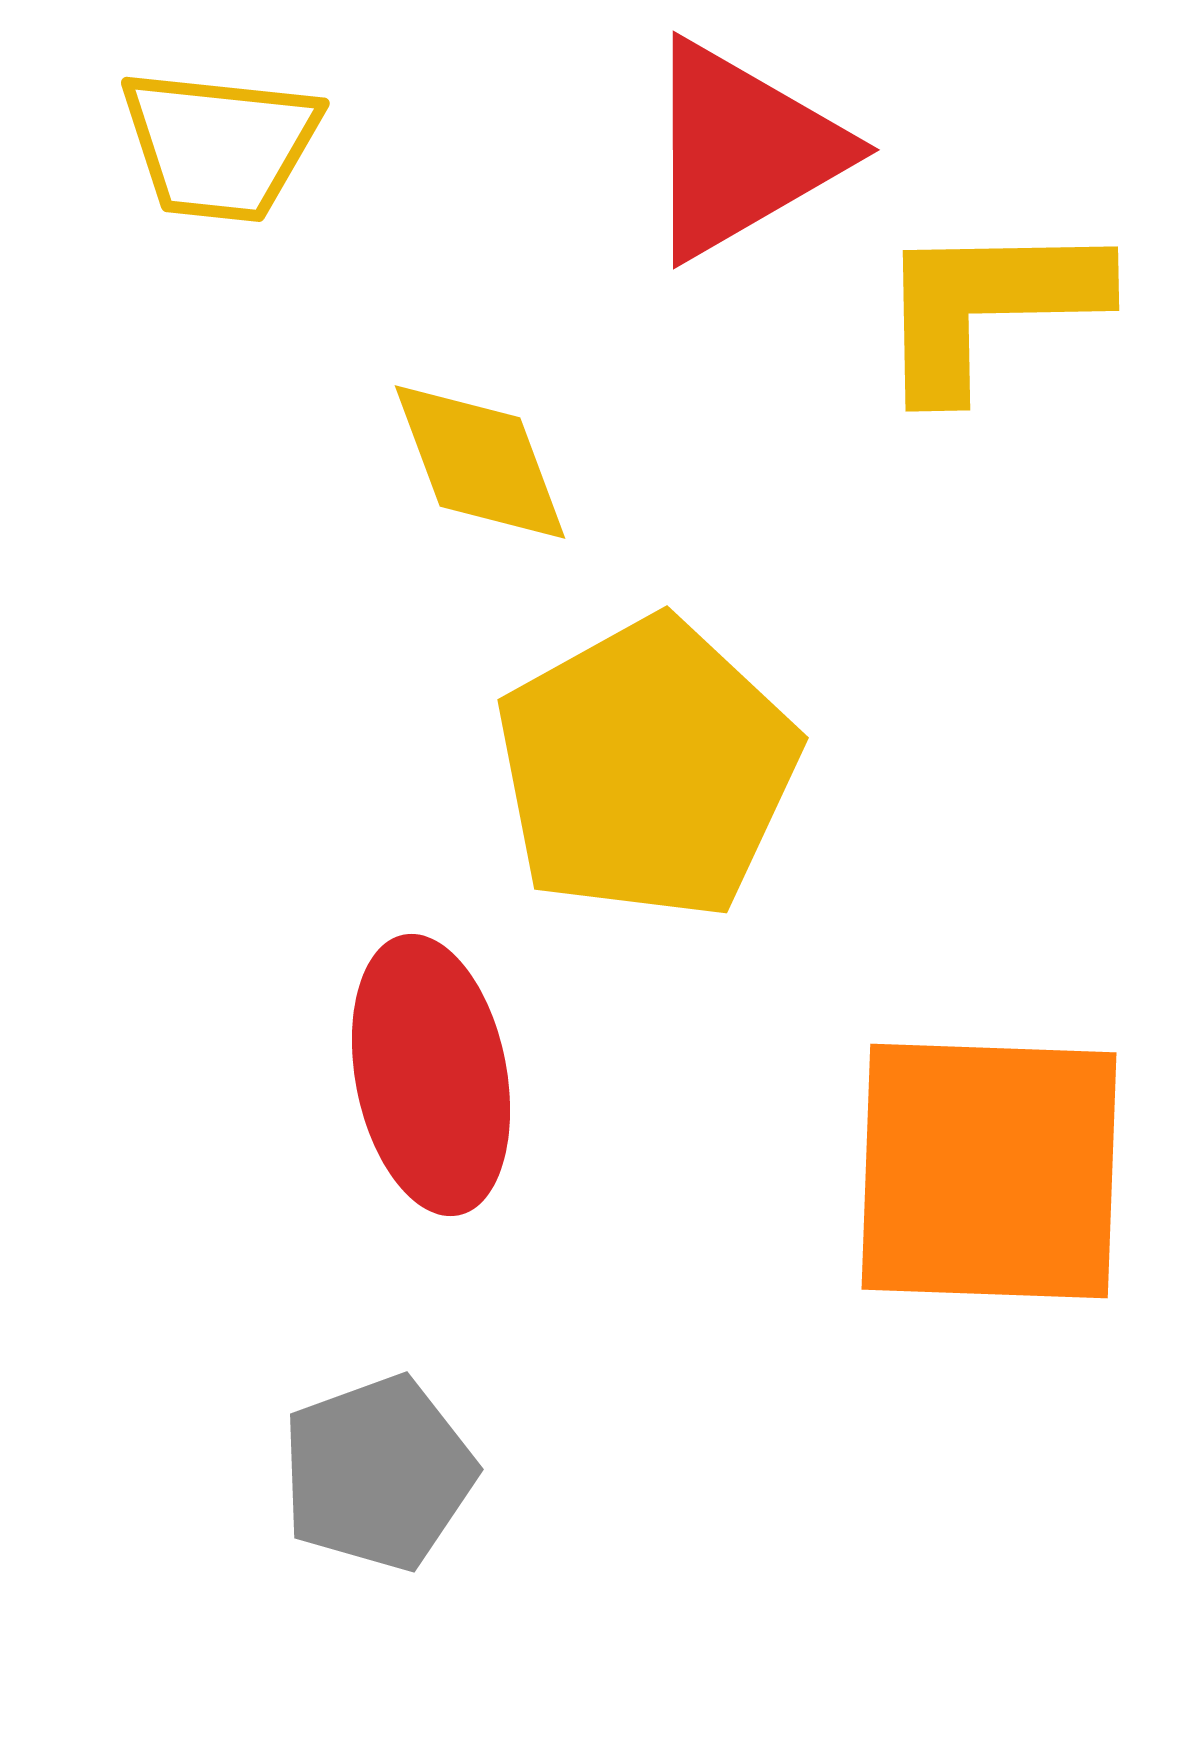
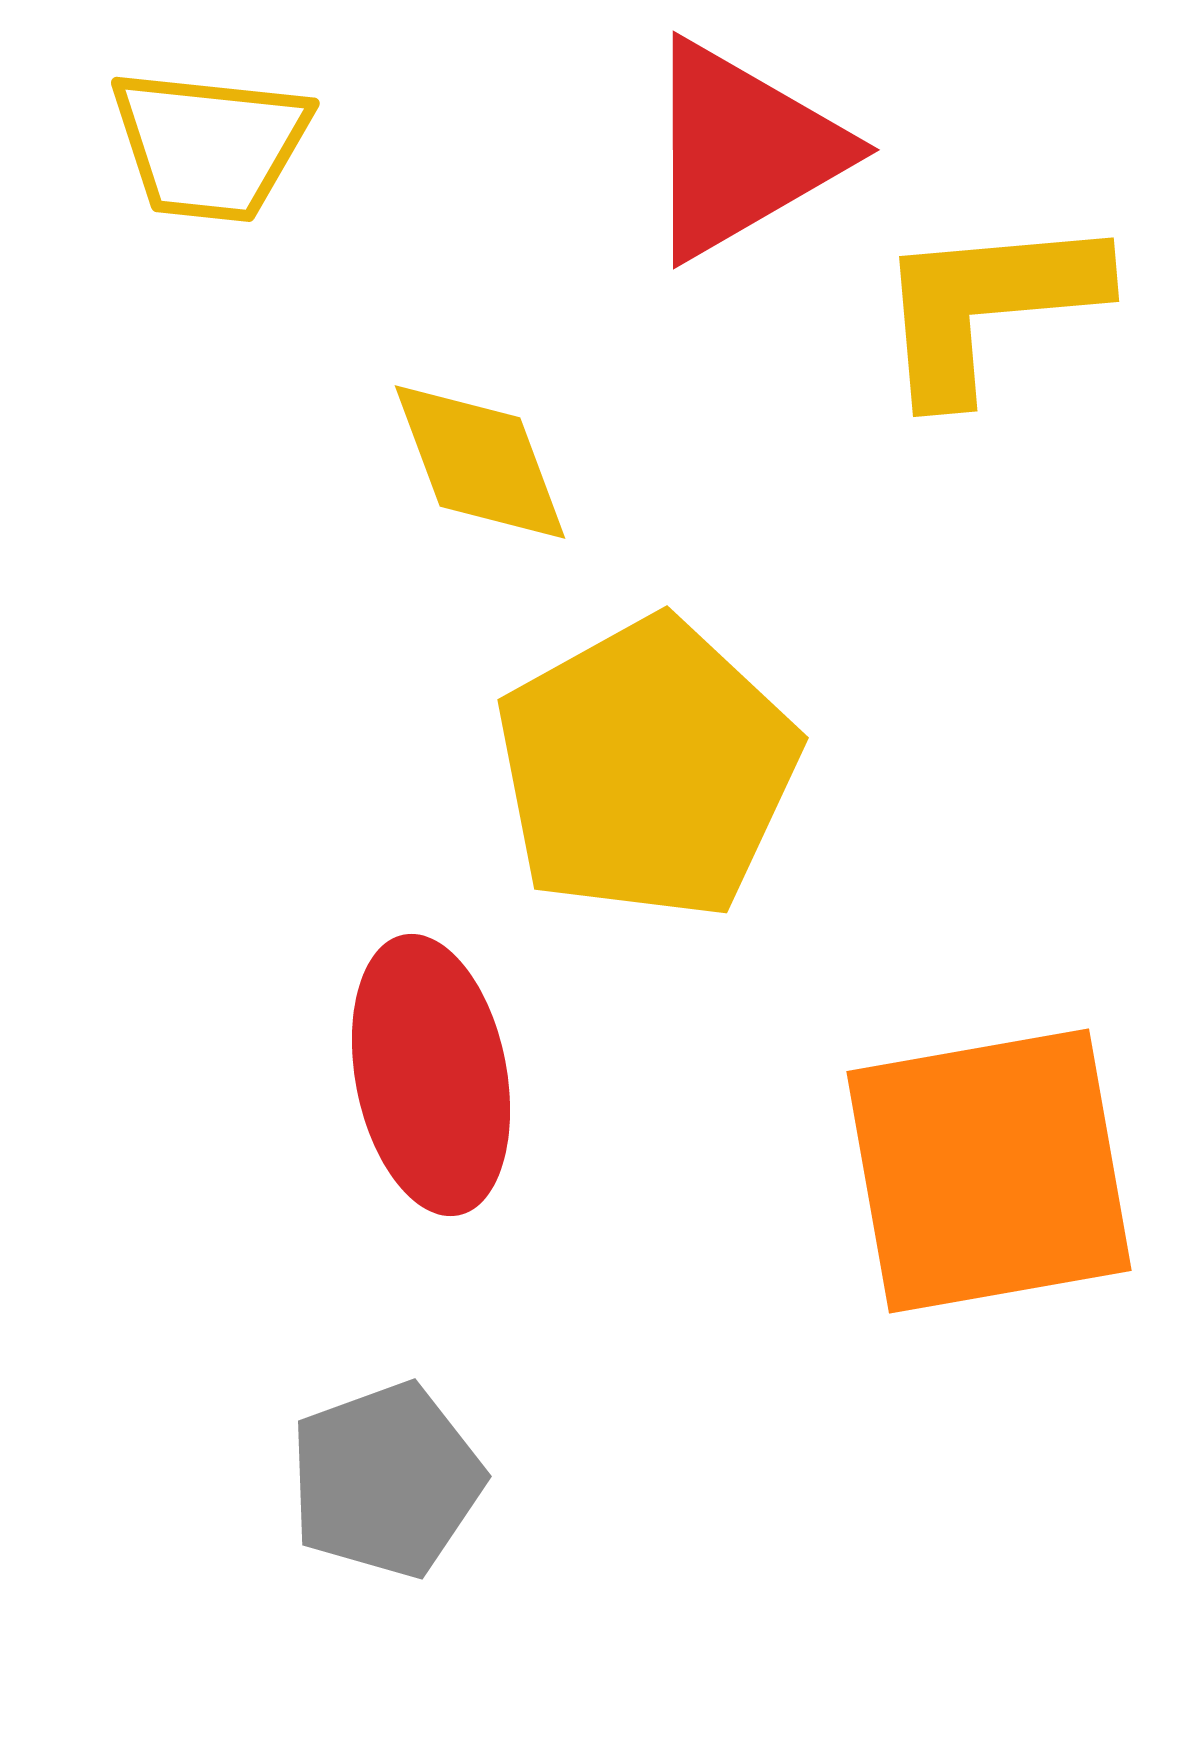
yellow trapezoid: moved 10 px left
yellow L-shape: rotated 4 degrees counterclockwise
orange square: rotated 12 degrees counterclockwise
gray pentagon: moved 8 px right, 7 px down
